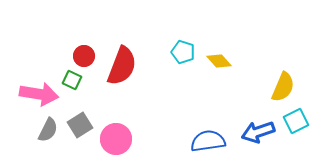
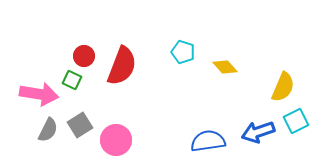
yellow diamond: moved 6 px right, 6 px down
pink circle: moved 1 px down
